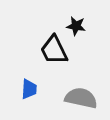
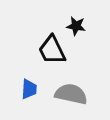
black trapezoid: moved 2 px left
gray semicircle: moved 10 px left, 4 px up
